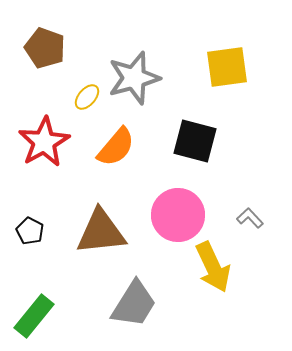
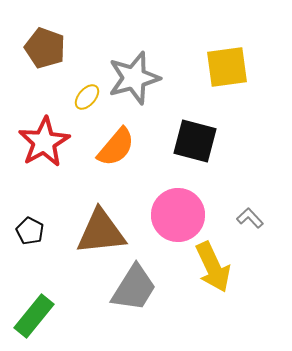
gray trapezoid: moved 16 px up
